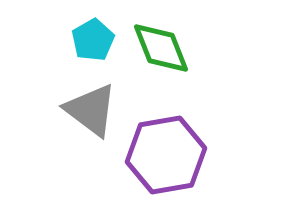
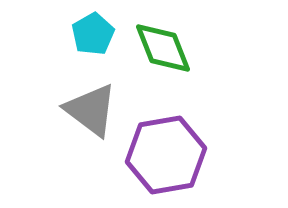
cyan pentagon: moved 6 px up
green diamond: moved 2 px right
